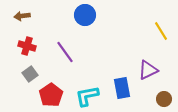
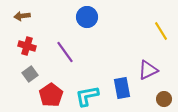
blue circle: moved 2 px right, 2 px down
